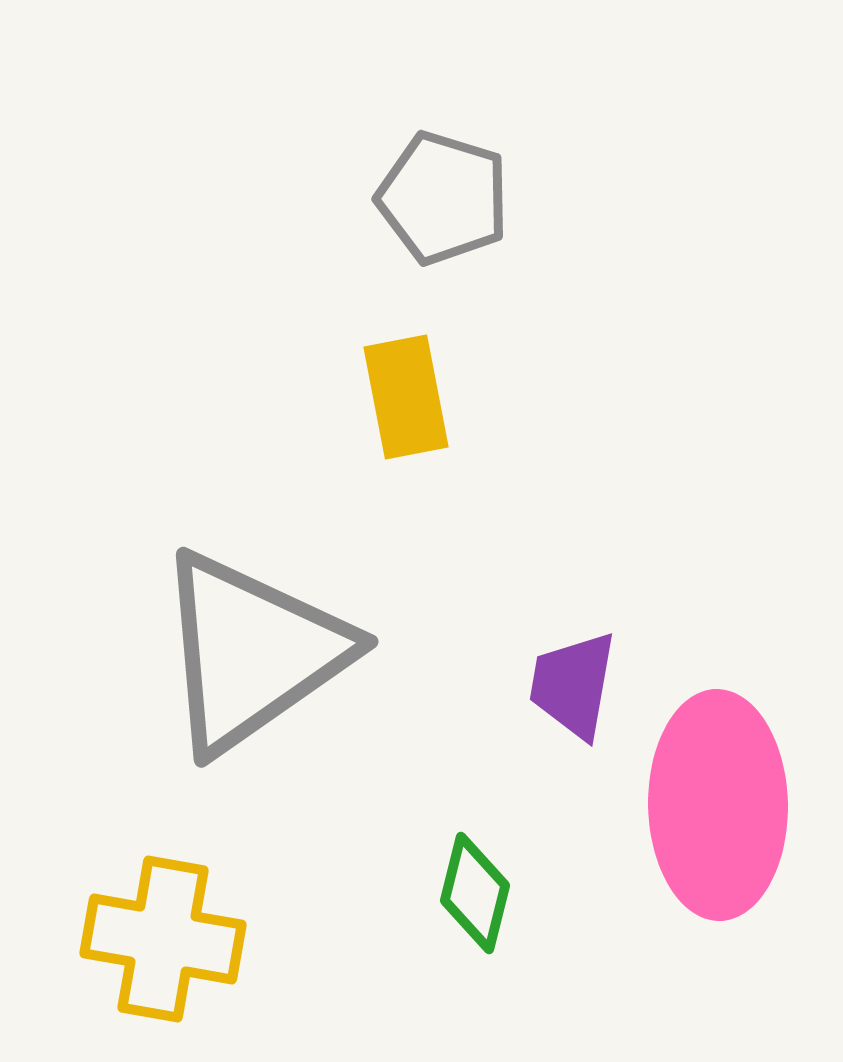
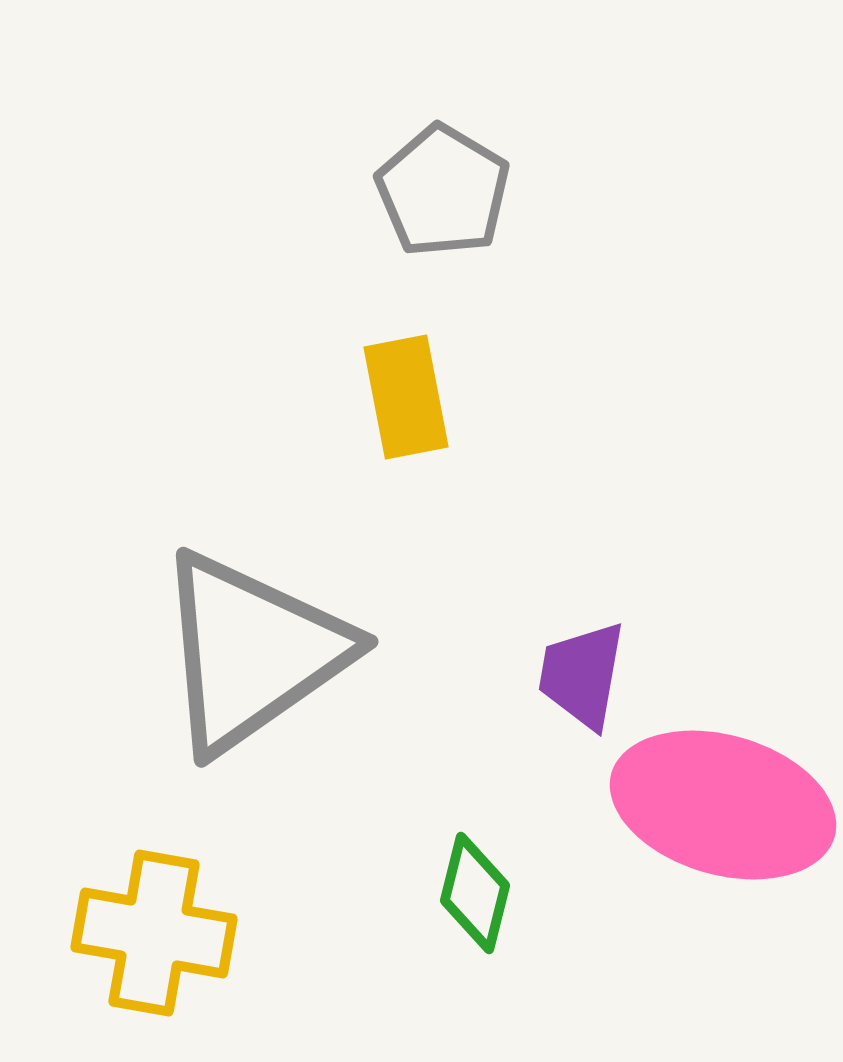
gray pentagon: moved 7 px up; rotated 14 degrees clockwise
purple trapezoid: moved 9 px right, 10 px up
pink ellipse: moved 5 px right; rotated 73 degrees counterclockwise
yellow cross: moved 9 px left, 6 px up
